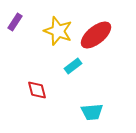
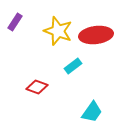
red ellipse: rotated 32 degrees clockwise
red diamond: moved 3 px up; rotated 55 degrees counterclockwise
cyan trapezoid: rotated 50 degrees counterclockwise
